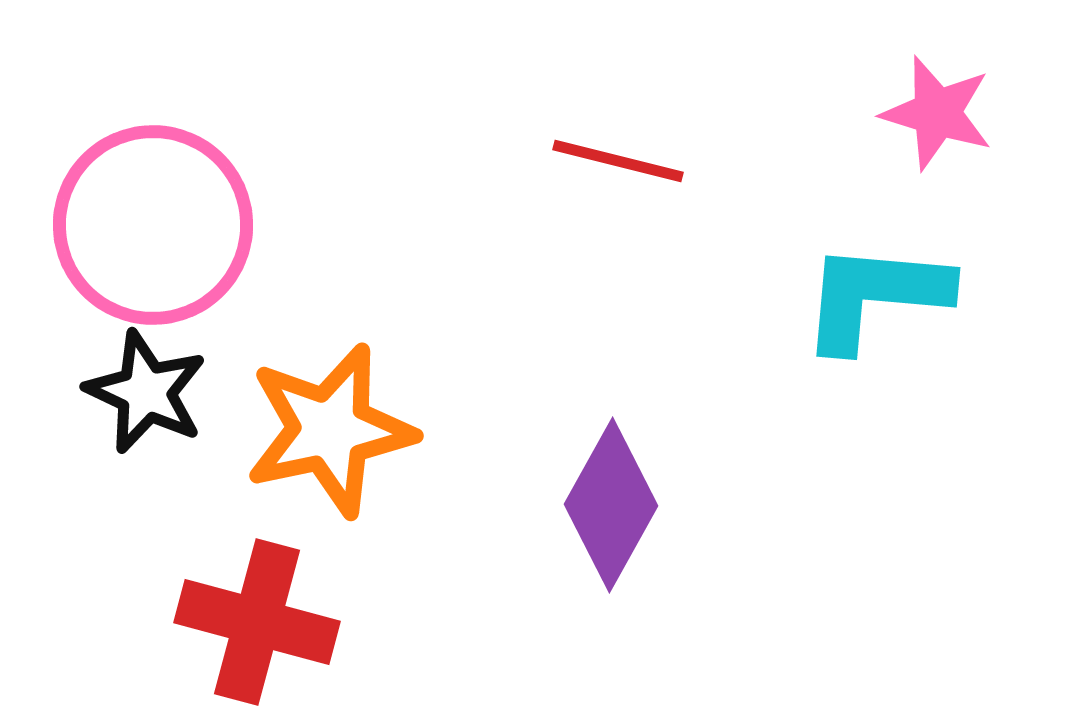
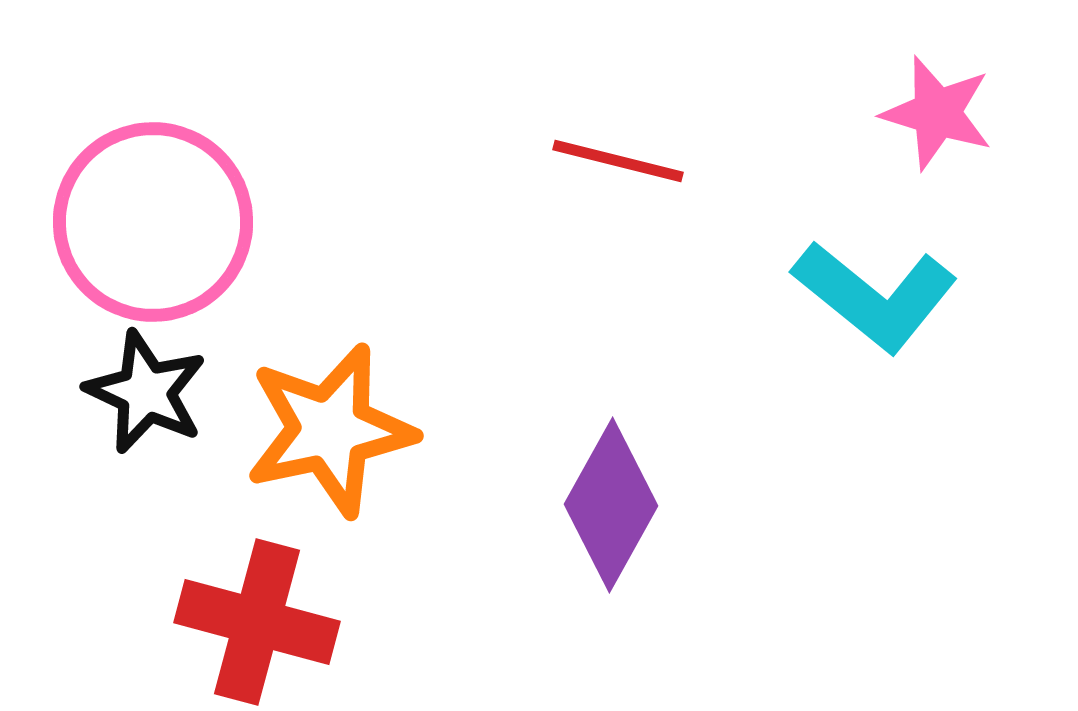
pink circle: moved 3 px up
cyan L-shape: rotated 146 degrees counterclockwise
